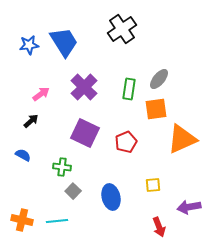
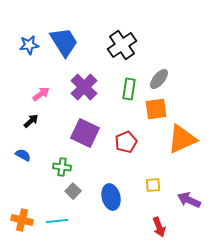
black cross: moved 16 px down
purple arrow: moved 7 px up; rotated 35 degrees clockwise
